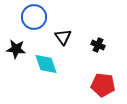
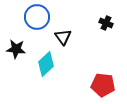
blue circle: moved 3 px right
black cross: moved 8 px right, 22 px up
cyan diamond: rotated 65 degrees clockwise
